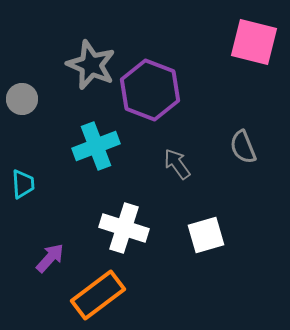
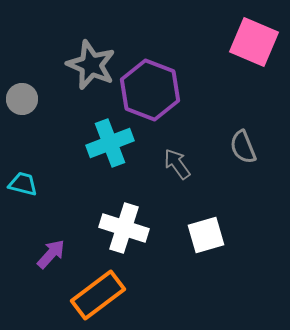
pink square: rotated 9 degrees clockwise
cyan cross: moved 14 px right, 3 px up
cyan trapezoid: rotated 72 degrees counterclockwise
purple arrow: moved 1 px right, 4 px up
